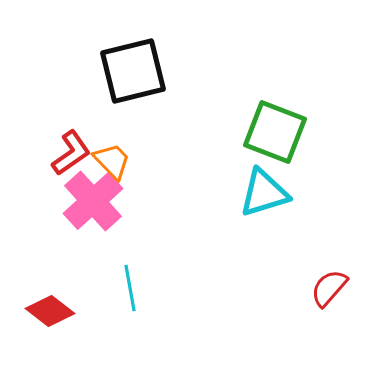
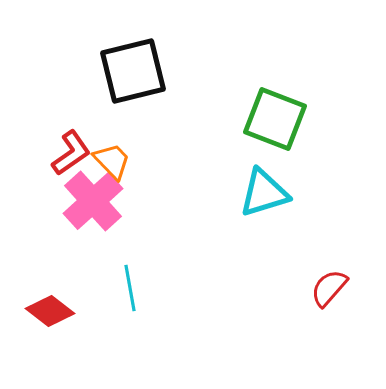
green square: moved 13 px up
